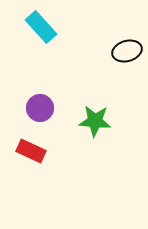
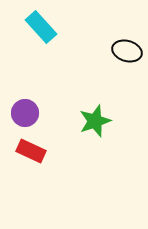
black ellipse: rotated 32 degrees clockwise
purple circle: moved 15 px left, 5 px down
green star: rotated 24 degrees counterclockwise
